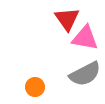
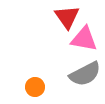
red triangle: moved 2 px up
pink triangle: moved 1 px left, 1 px down
